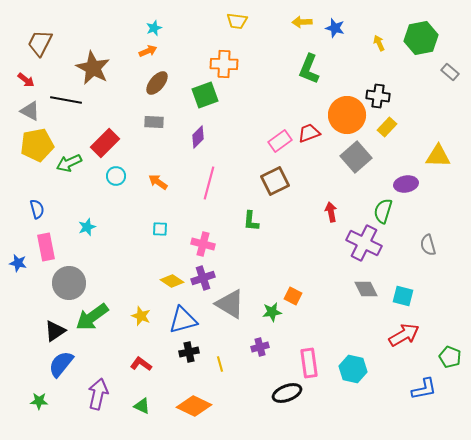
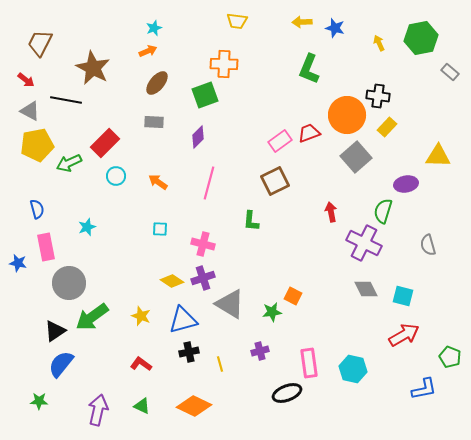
purple cross at (260, 347): moved 4 px down
purple arrow at (98, 394): moved 16 px down
